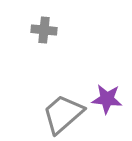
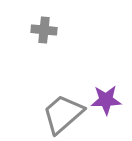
purple star: moved 1 px left, 1 px down; rotated 8 degrees counterclockwise
